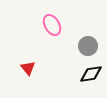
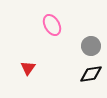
gray circle: moved 3 px right
red triangle: rotated 14 degrees clockwise
